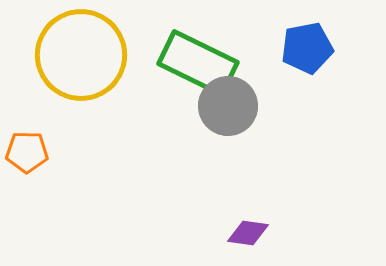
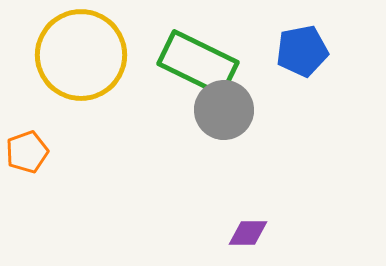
blue pentagon: moved 5 px left, 3 px down
gray circle: moved 4 px left, 4 px down
orange pentagon: rotated 21 degrees counterclockwise
purple diamond: rotated 9 degrees counterclockwise
